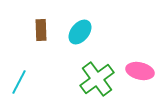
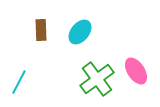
pink ellipse: moved 4 px left; rotated 44 degrees clockwise
